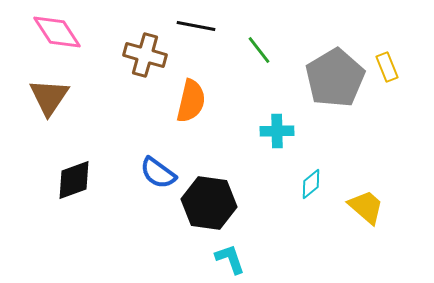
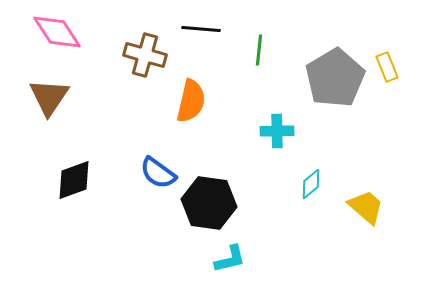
black line: moved 5 px right, 3 px down; rotated 6 degrees counterclockwise
green line: rotated 44 degrees clockwise
cyan L-shape: rotated 96 degrees clockwise
